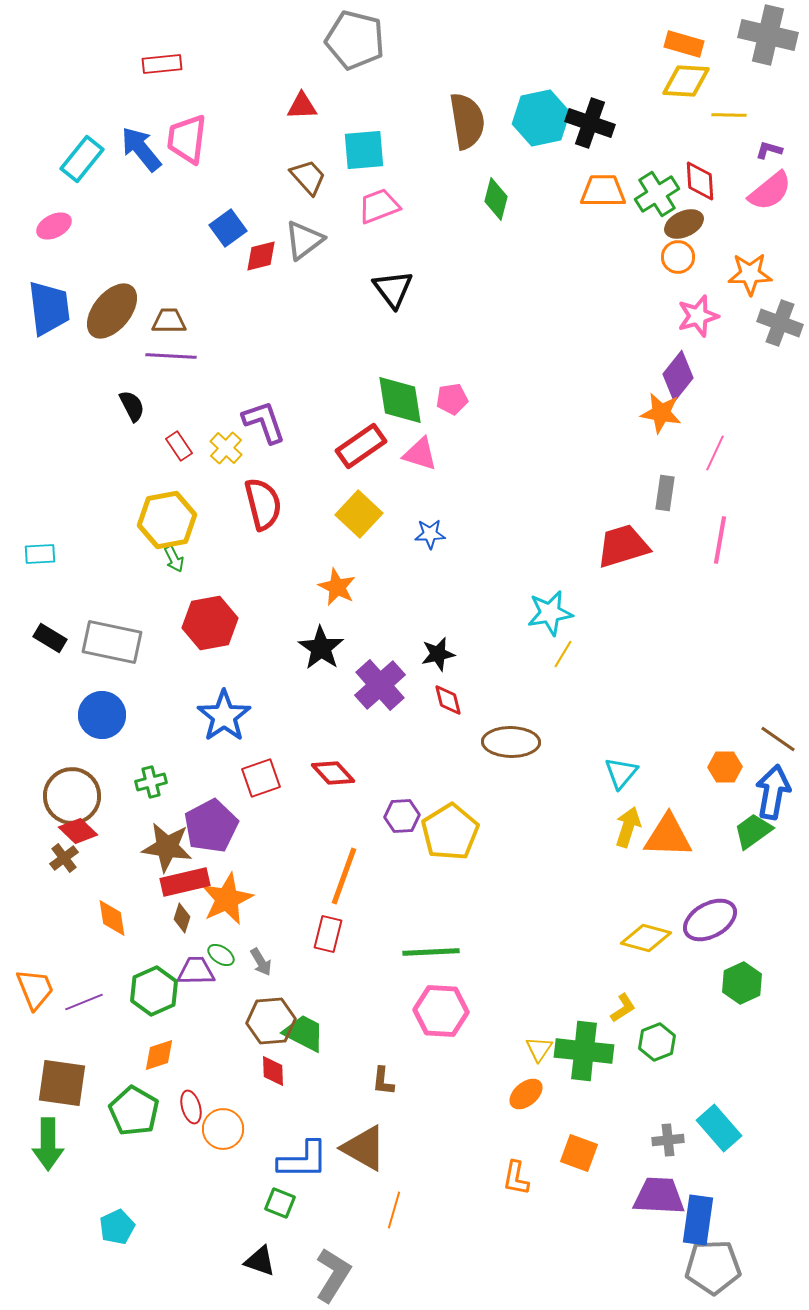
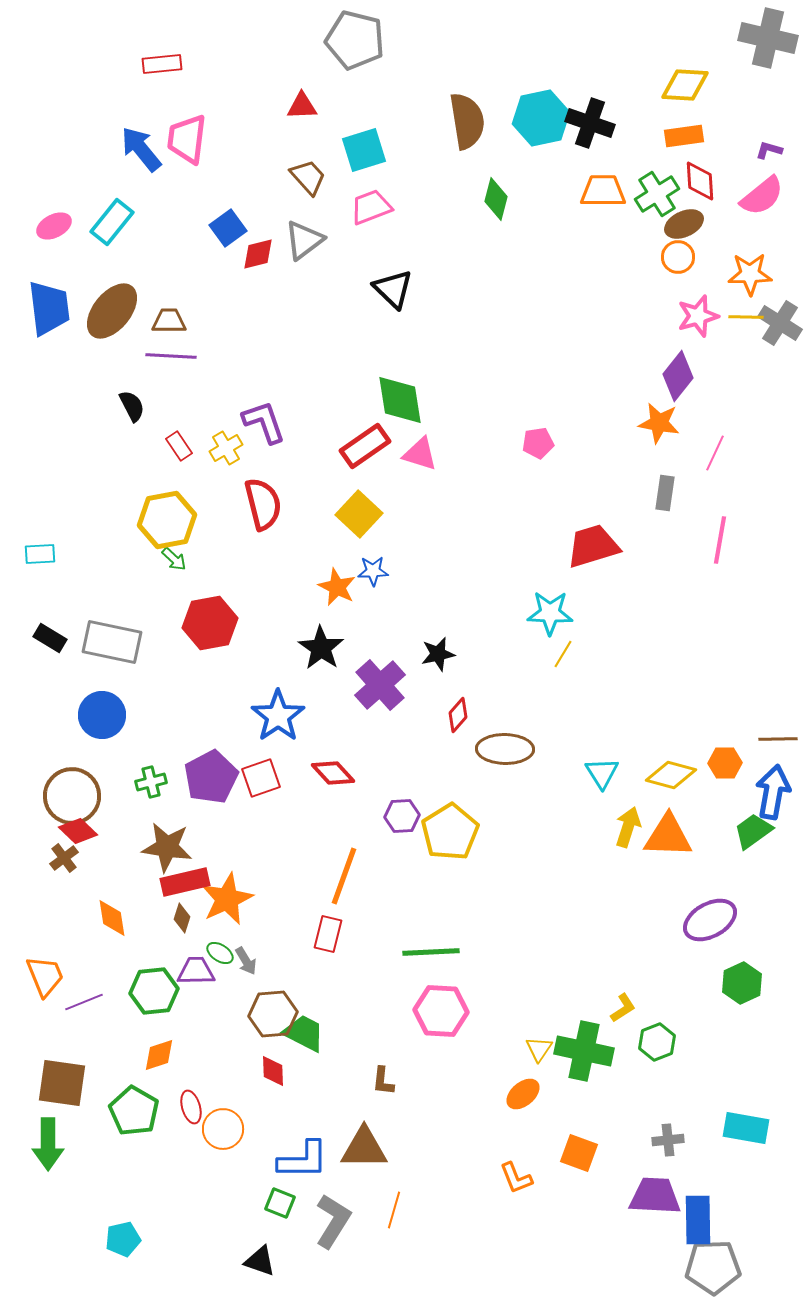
gray cross at (768, 35): moved 3 px down
orange rectangle at (684, 44): moved 92 px down; rotated 24 degrees counterclockwise
yellow diamond at (686, 81): moved 1 px left, 4 px down
yellow line at (729, 115): moved 17 px right, 202 px down
cyan square at (364, 150): rotated 12 degrees counterclockwise
cyan rectangle at (82, 159): moved 30 px right, 63 px down
pink semicircle at (770, 191): moved 8 px left, 5 px down
pink trapezoid at (379, 206): moved 8 px left, 1 px down
red diamond at (261, 256): moved 3 px left, 2 px up
black triangle at (393, 289): rotated 9 degrees counterclockwise
gray cross at (780, 323): rotated 12 degrees clockwise
pink pentagon at (452, 399): moved 86 px right, 44 px down
orange star at (661, 413): moved 2 px left, 10 px down
red rectangle at (361, 446): moved 4 px right
yellow cross at (226, 448): rotated 16 degrees clockwise
blue star at (430, 534): moved 57 px left, 37 px down
red trapezoid at (623, 546): moved 30 px left
green arrow at (174, 559): rotated 20 degrees counterclockwise
cyan star at (550, 613): rotated 12 degrees clockwise
red diamond at (448, 700): moved 10 px right, 15 px down; rotated 56 degrees clockwise
blue star at (224, 716): moved 54 px right
brown line at (778, 739): rotated 36 degrees counterclockwise
brown ellipse at (511, 742): moved 6 px left, 7 px down
orange hexagon at (725, 767): moved 4 px up
cyan triangle at (621, 773): moved 19 px left; rotated 12 degrees counterclockwise
purple pentagon at (211, 826): moved 49 px up
yellow diamond at (646, 938): moved 25 px right, 163 px up
green ellipse at (221, 955): moved 1 px left, 2 px up
gray arrow at (261, 962): moved 15 px left, 1 px up
orange trapezoid at (35, 989): moved 10 px right, 13 px up
green hexagon at (154, 991): rotated 18 degrees clockwise
brown hexagon at (271, 1021): moved 2 px right, 7 px up
green cross at (584, 1051): rotated 6 degrees clockwise
orange ellipse at (526, 1094): moved 3 px left
cyan rectangle at (719, 1128): moved 27 px right; rotated 39 degrees counterclockwise
brown triangle at (364, 1148): rotated 30 degrees counterclockwise
orange L-shape at (516, 1178): rotated 33 degrees counterclockwise
purple trapezoid at (659, 1196): moved 4 px left
blue rectangle at (698, 1220): rotated 9 degrees counterclockwise
cyan pentagon at (117, 1227): moved 6 px right, 12 px down; rotated 12 degrees clockwise
gray L-shape at (333, 1275): moved 54 px up
